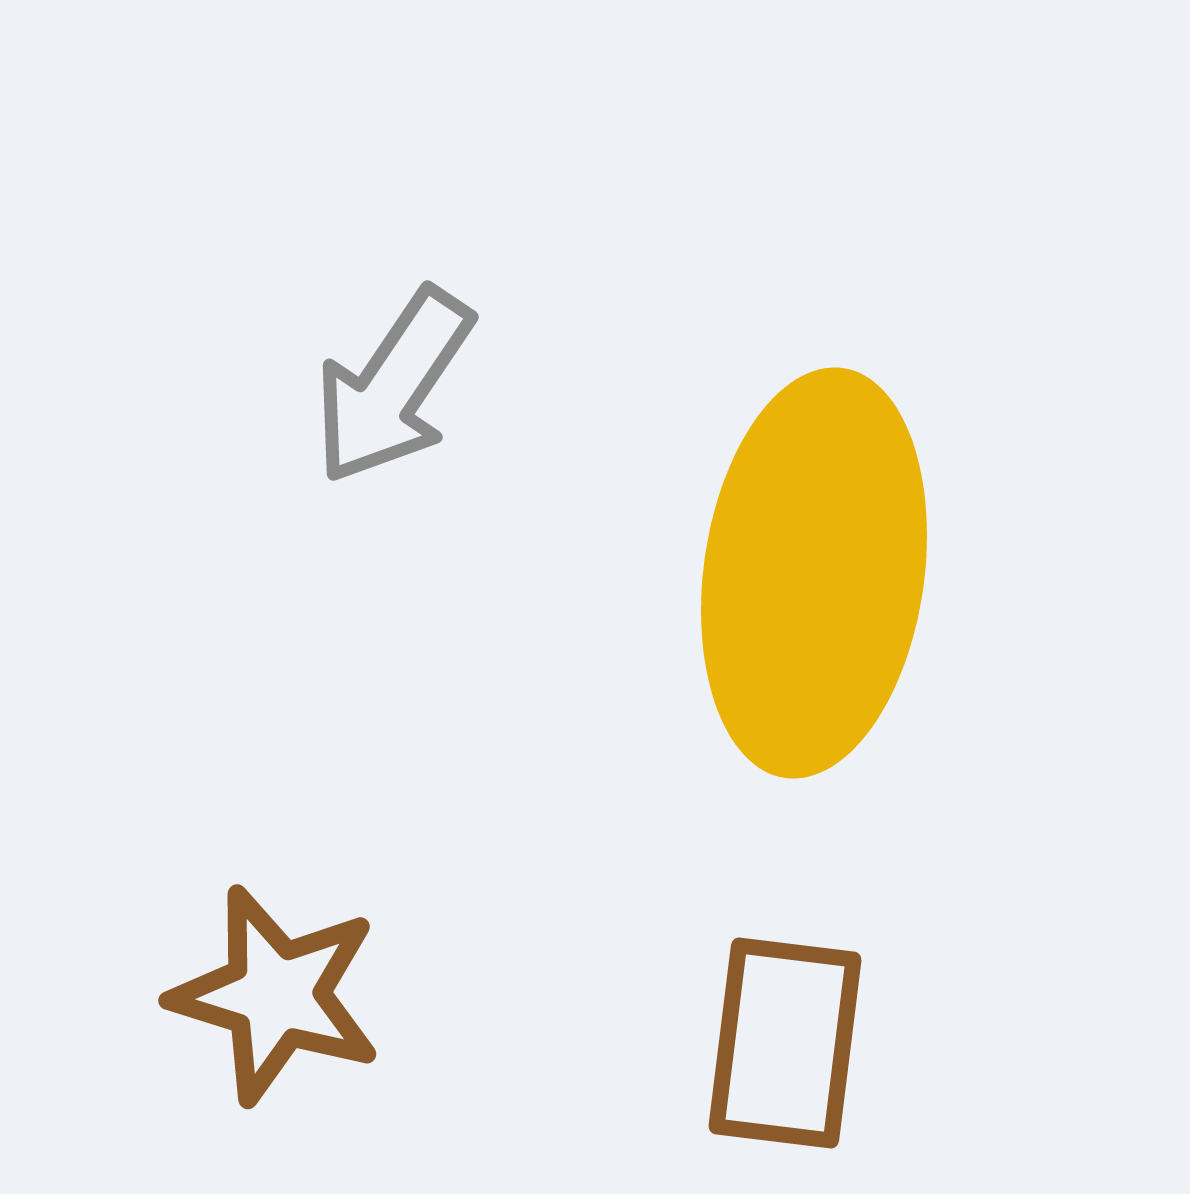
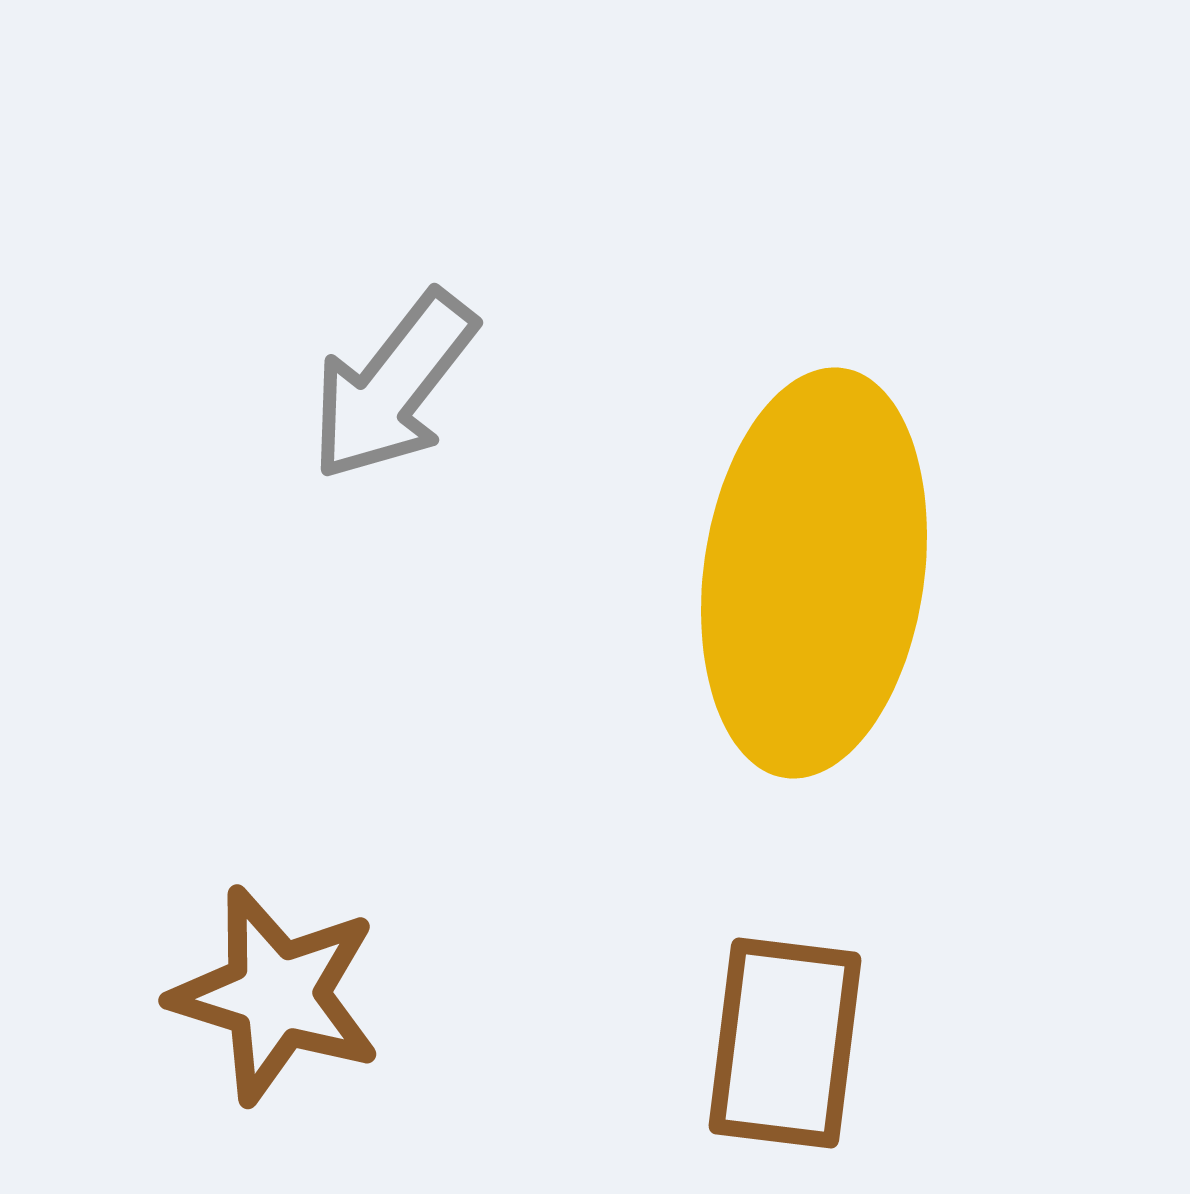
gray arrow: rotated 4 degrees clockwise
